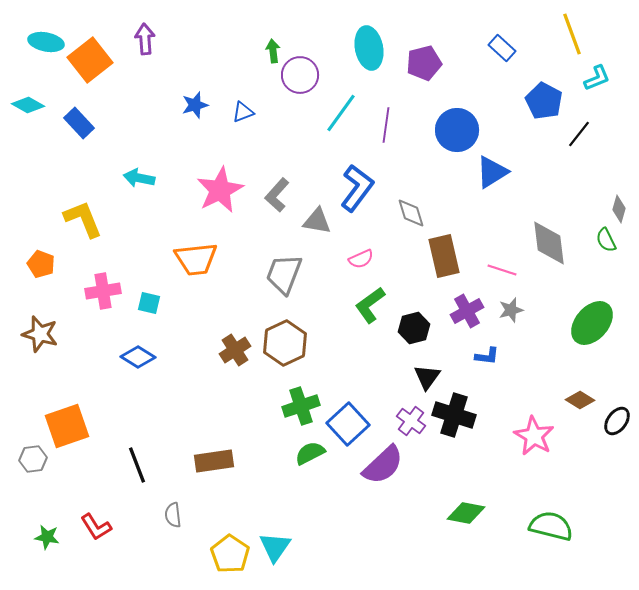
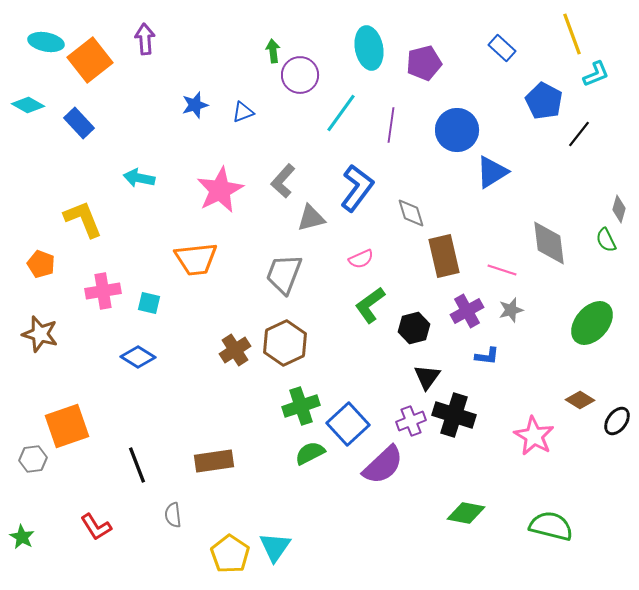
cyan L-shape at (597, 78): moved 1 px left, 4 px up
purple line at (386, 125): moved 5 px right
gray L-shape at (277, 195): moved 6 px right, 14 px up
gray triangle at (317, 221): moved 6 px left, 3 px up; rotated 24 degrees counterclockwise
purple cross at (411, 421): rotated 32 degrees clockwise
green star at (47, 537): moved 25 px left; rotated 20 degrees clockwise
